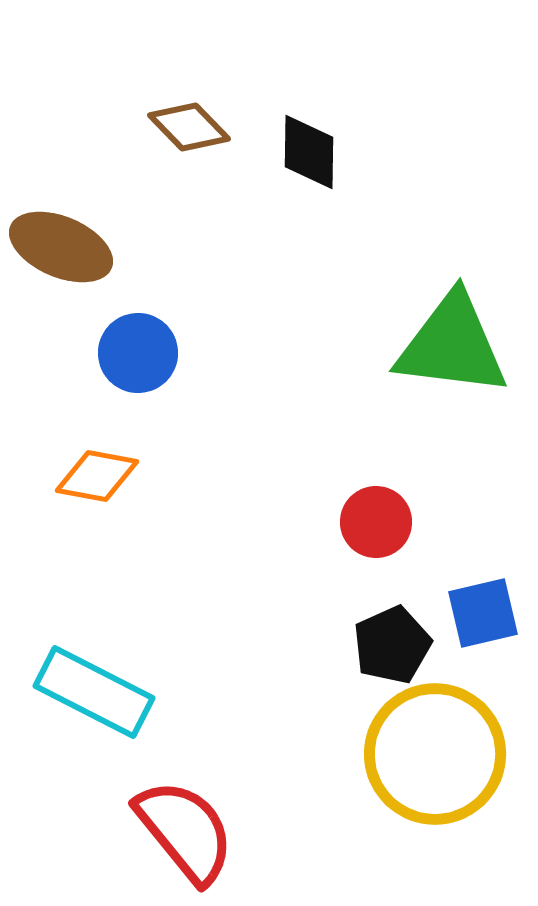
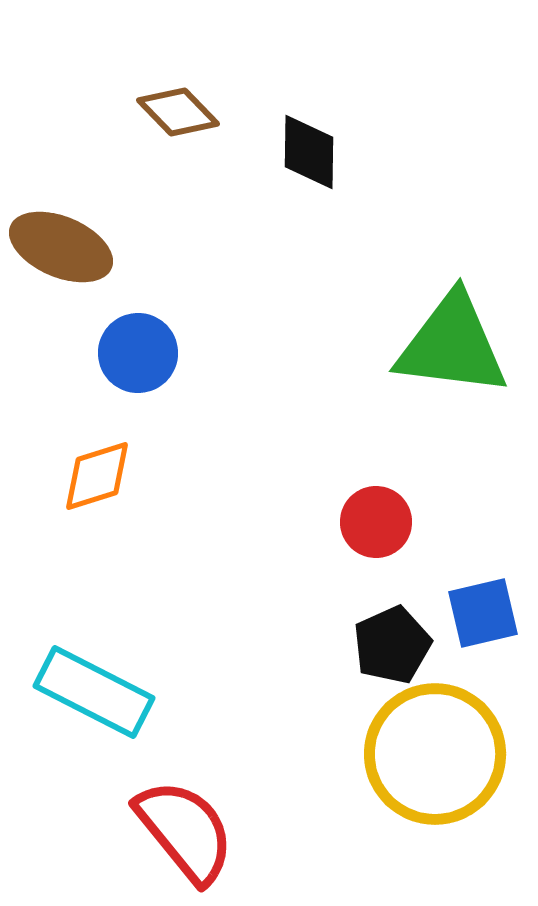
brown diamond: moved 11 px left, 15 px up
orange diamond: rotated 28 degrees counterclockwise
